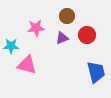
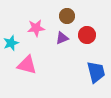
cyan star: moved 3 px up; rotated 21 degrees counterclockwise
